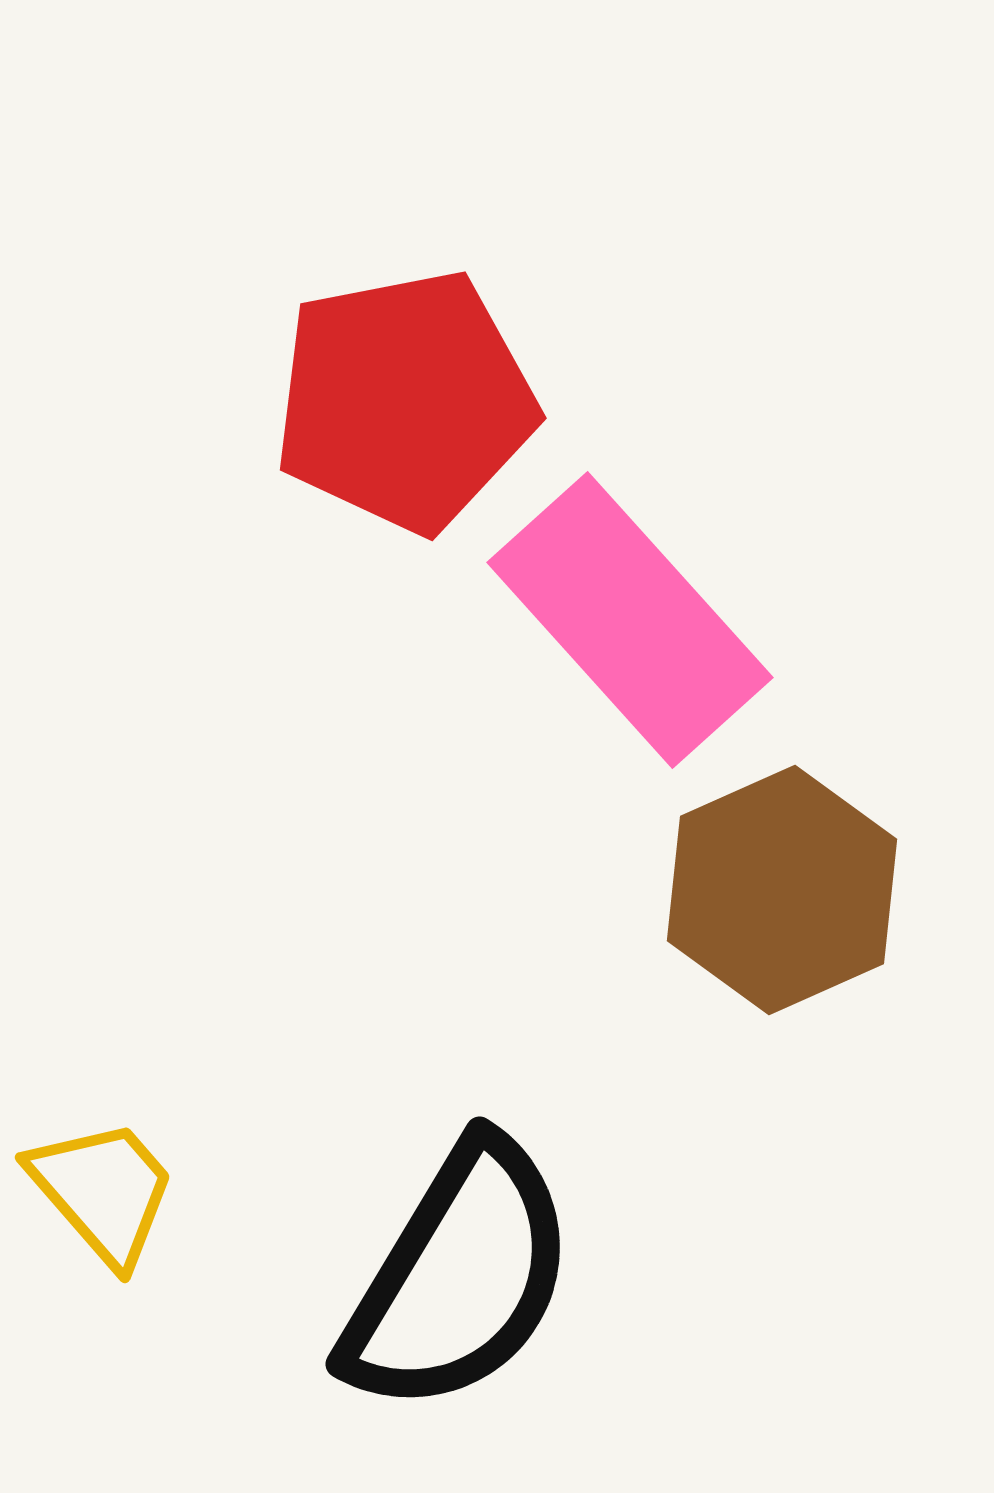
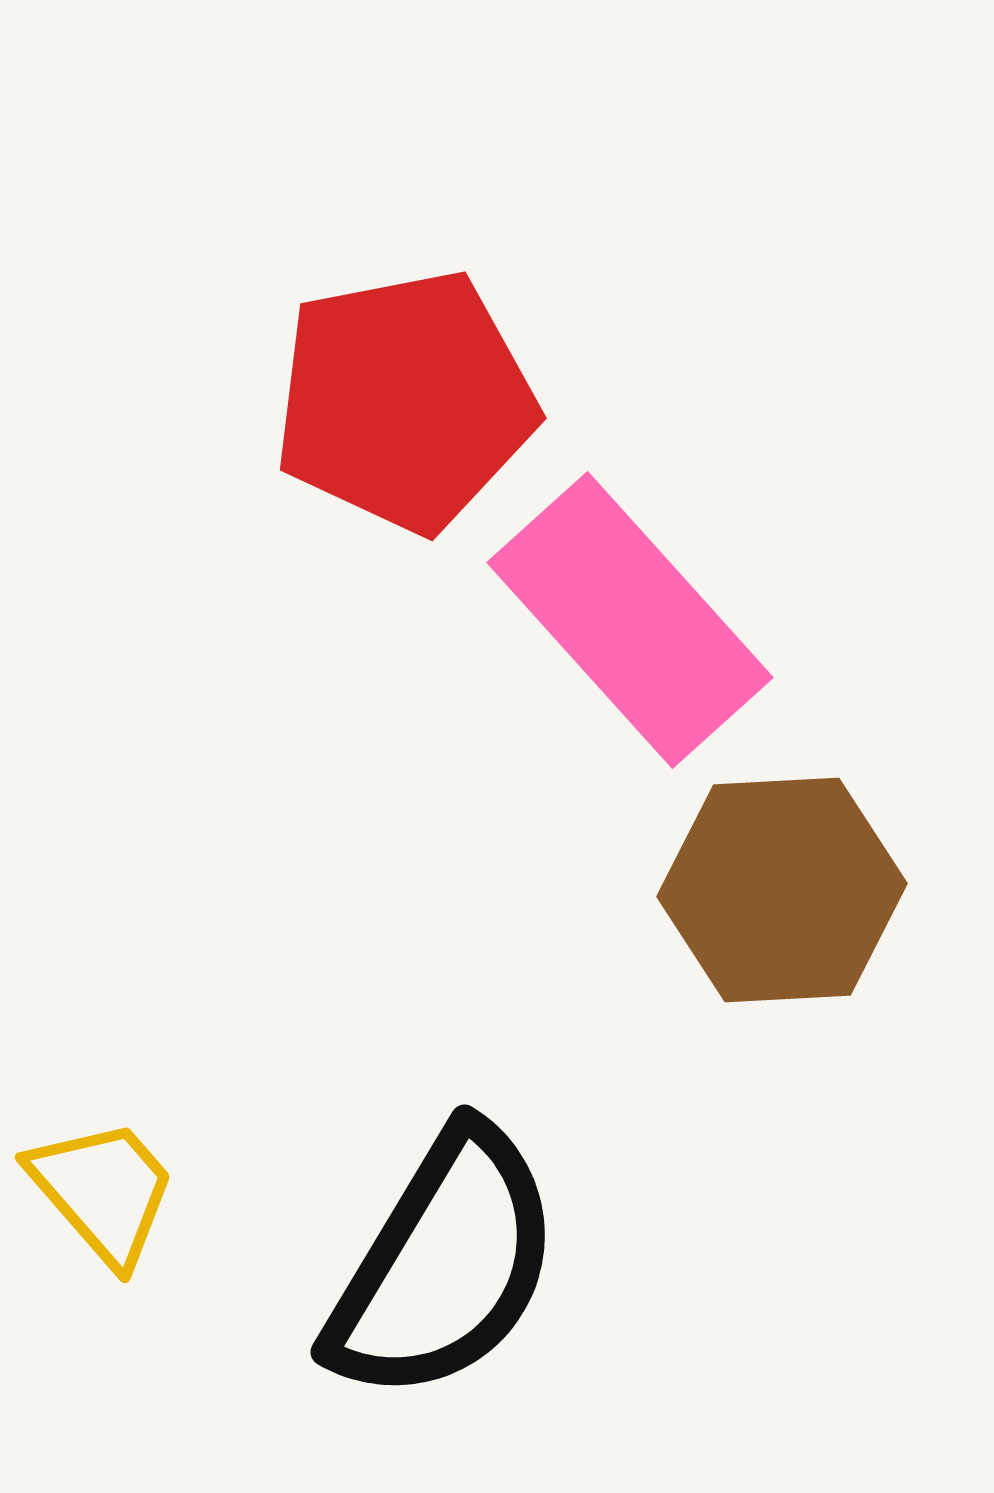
brown hexagon: rotated 21 degrees clockwise
black semicircle: moved 15 px left, 12 px up
